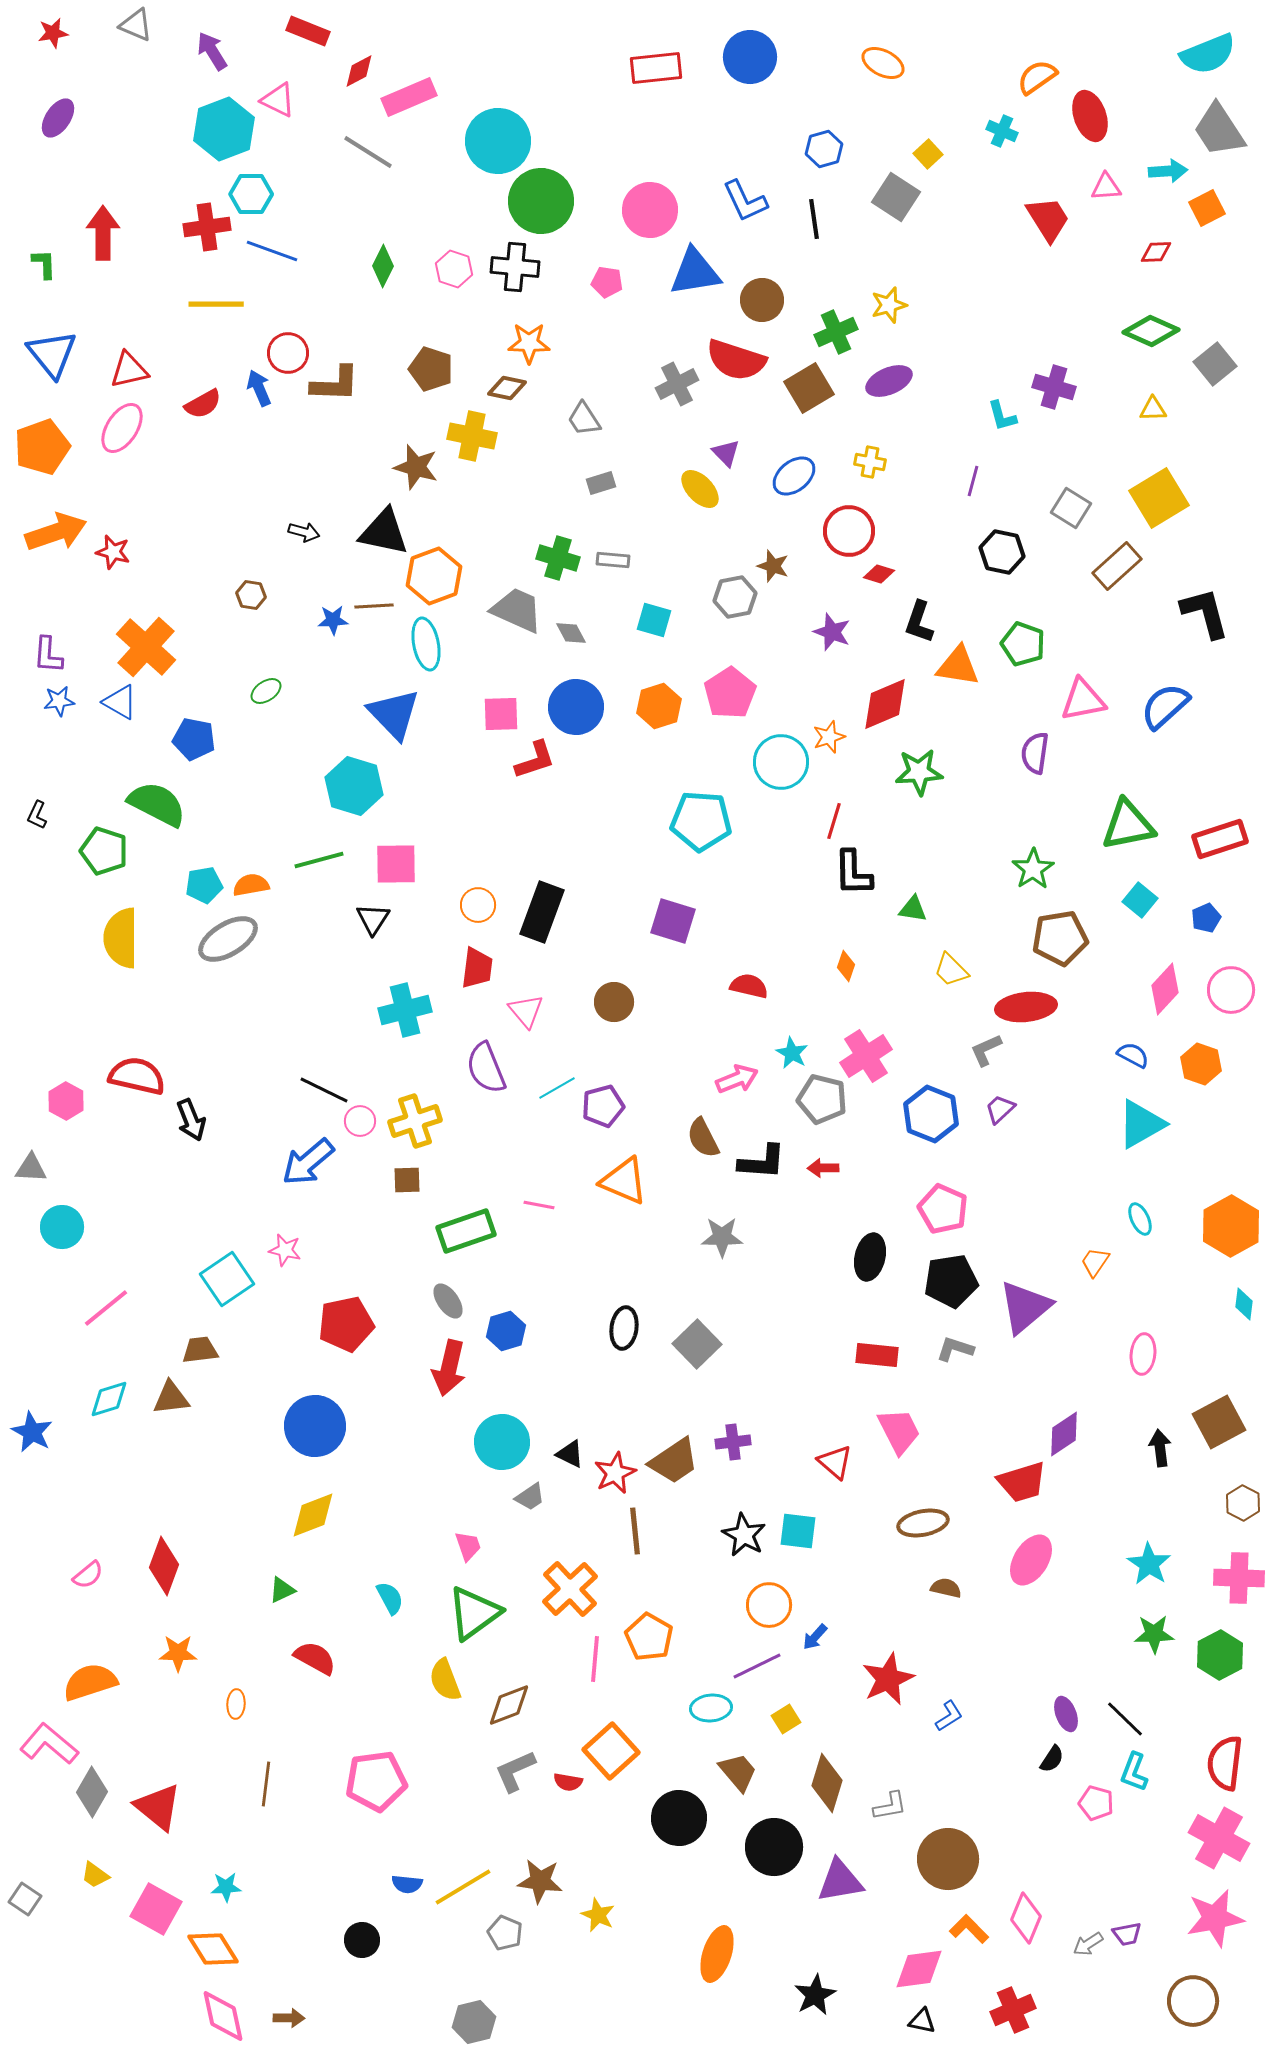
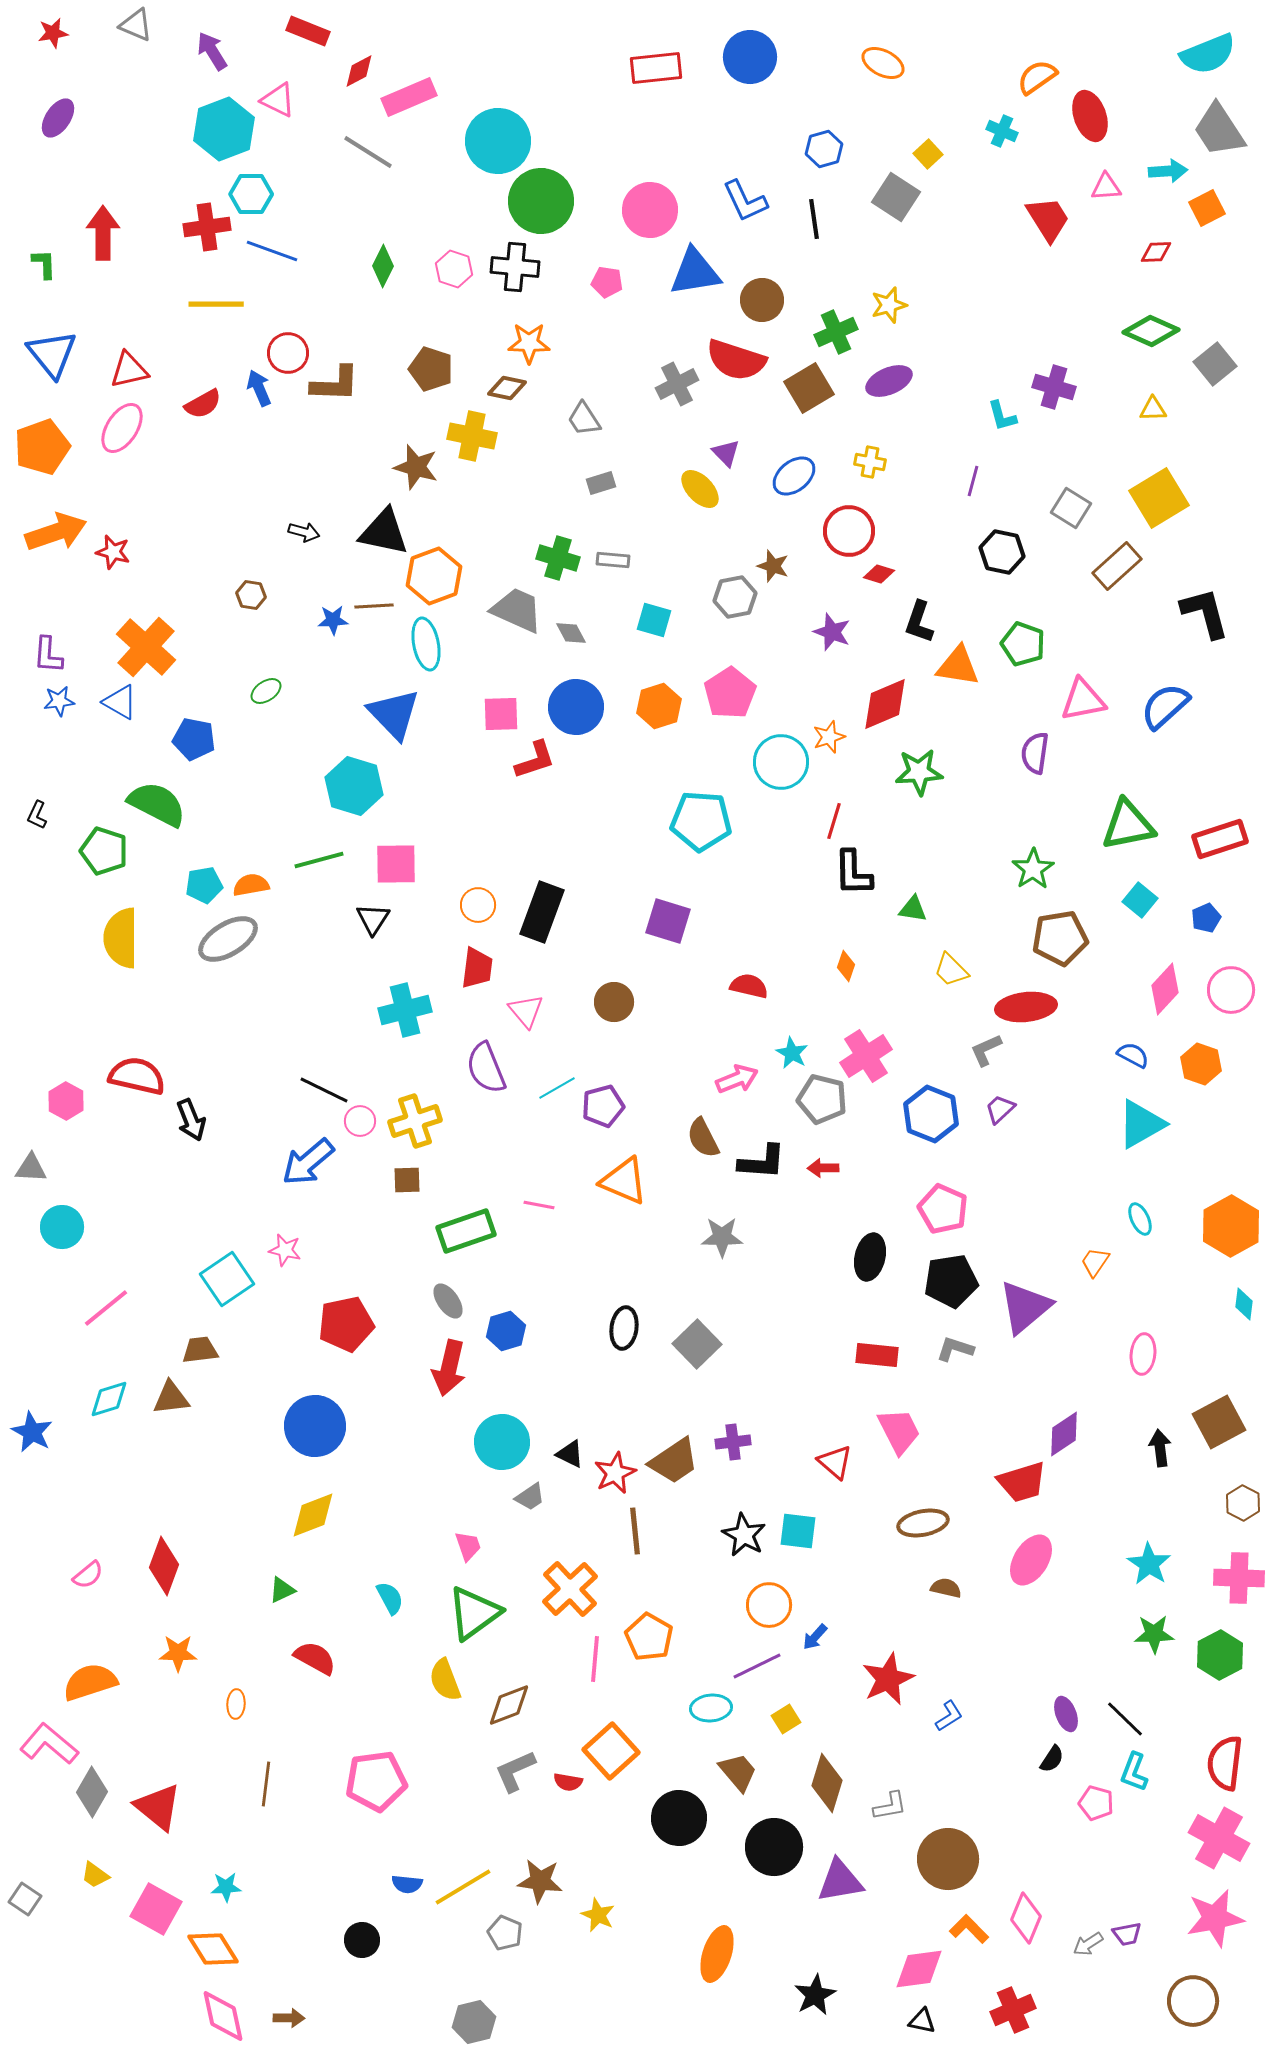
purple square at (673, 921): moved 5 px left
